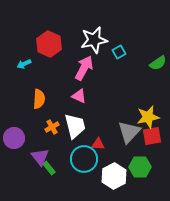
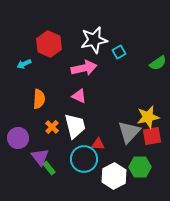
pink arrow: rotated 50 degrees clockwise
orange cross: rotated 16 degrees counterclockwise
purple circle: moved 4 px right
